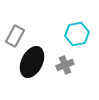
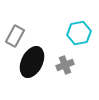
cyan hexagon: moved 2 px right, 1 px up
